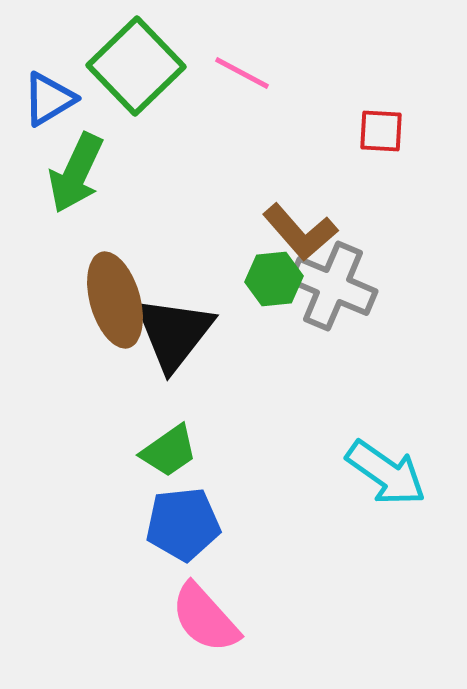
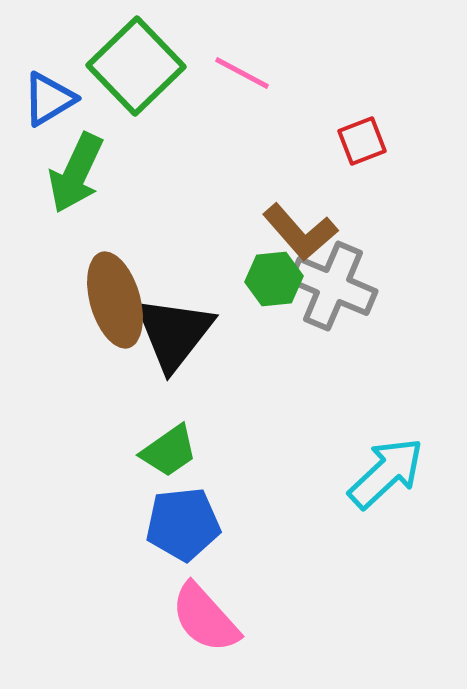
red square: moved 19 px left, 10 px down; rotated 24 degrees counterclockwise
cyan arrow: rotated 78 degrees counterclockwise
